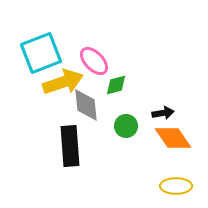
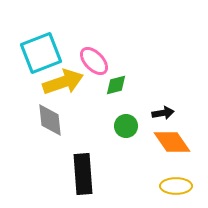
gray diamond: moved 36 px left, 15 px down
orange diamond: moved 1 px left, 4 px down
black rectangle: moved 13 px right, 28 px down
